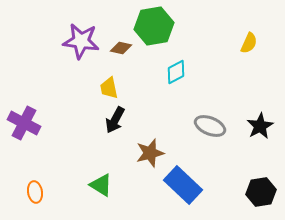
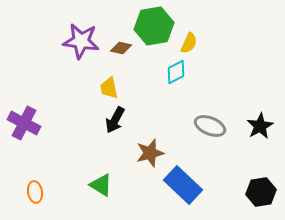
yellow semicircle: moved 60 px left
